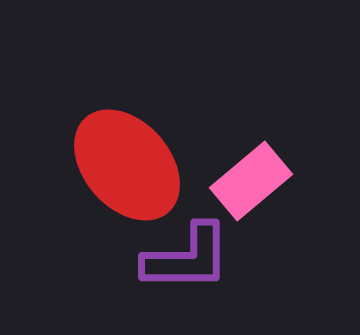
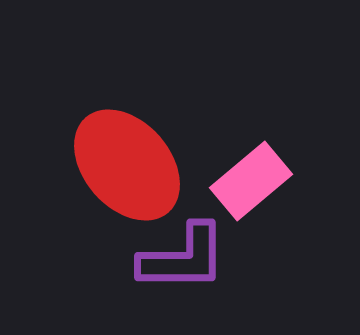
purple L-shape: moved 4 px left
